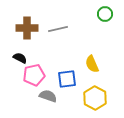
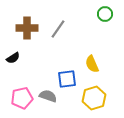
gray line: rotated 42 degrees counterclockwise
black semicircle: moved 7 px left; rotated 120 degrees clockwise
pink pentagon: moved 12 px left, 23 px down
yellow hexagon: moved 1 px left; rotated 15 degrees clockwise
